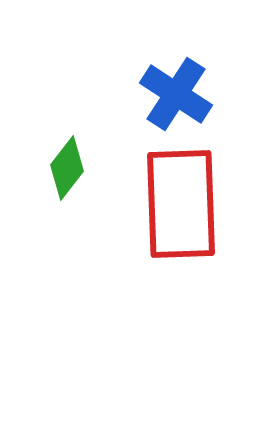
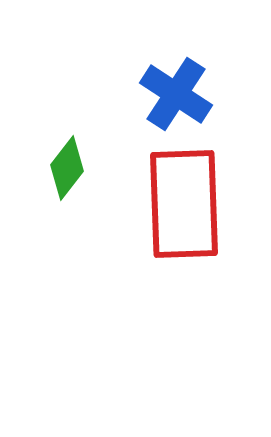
red rectangle: moved 3 px right
